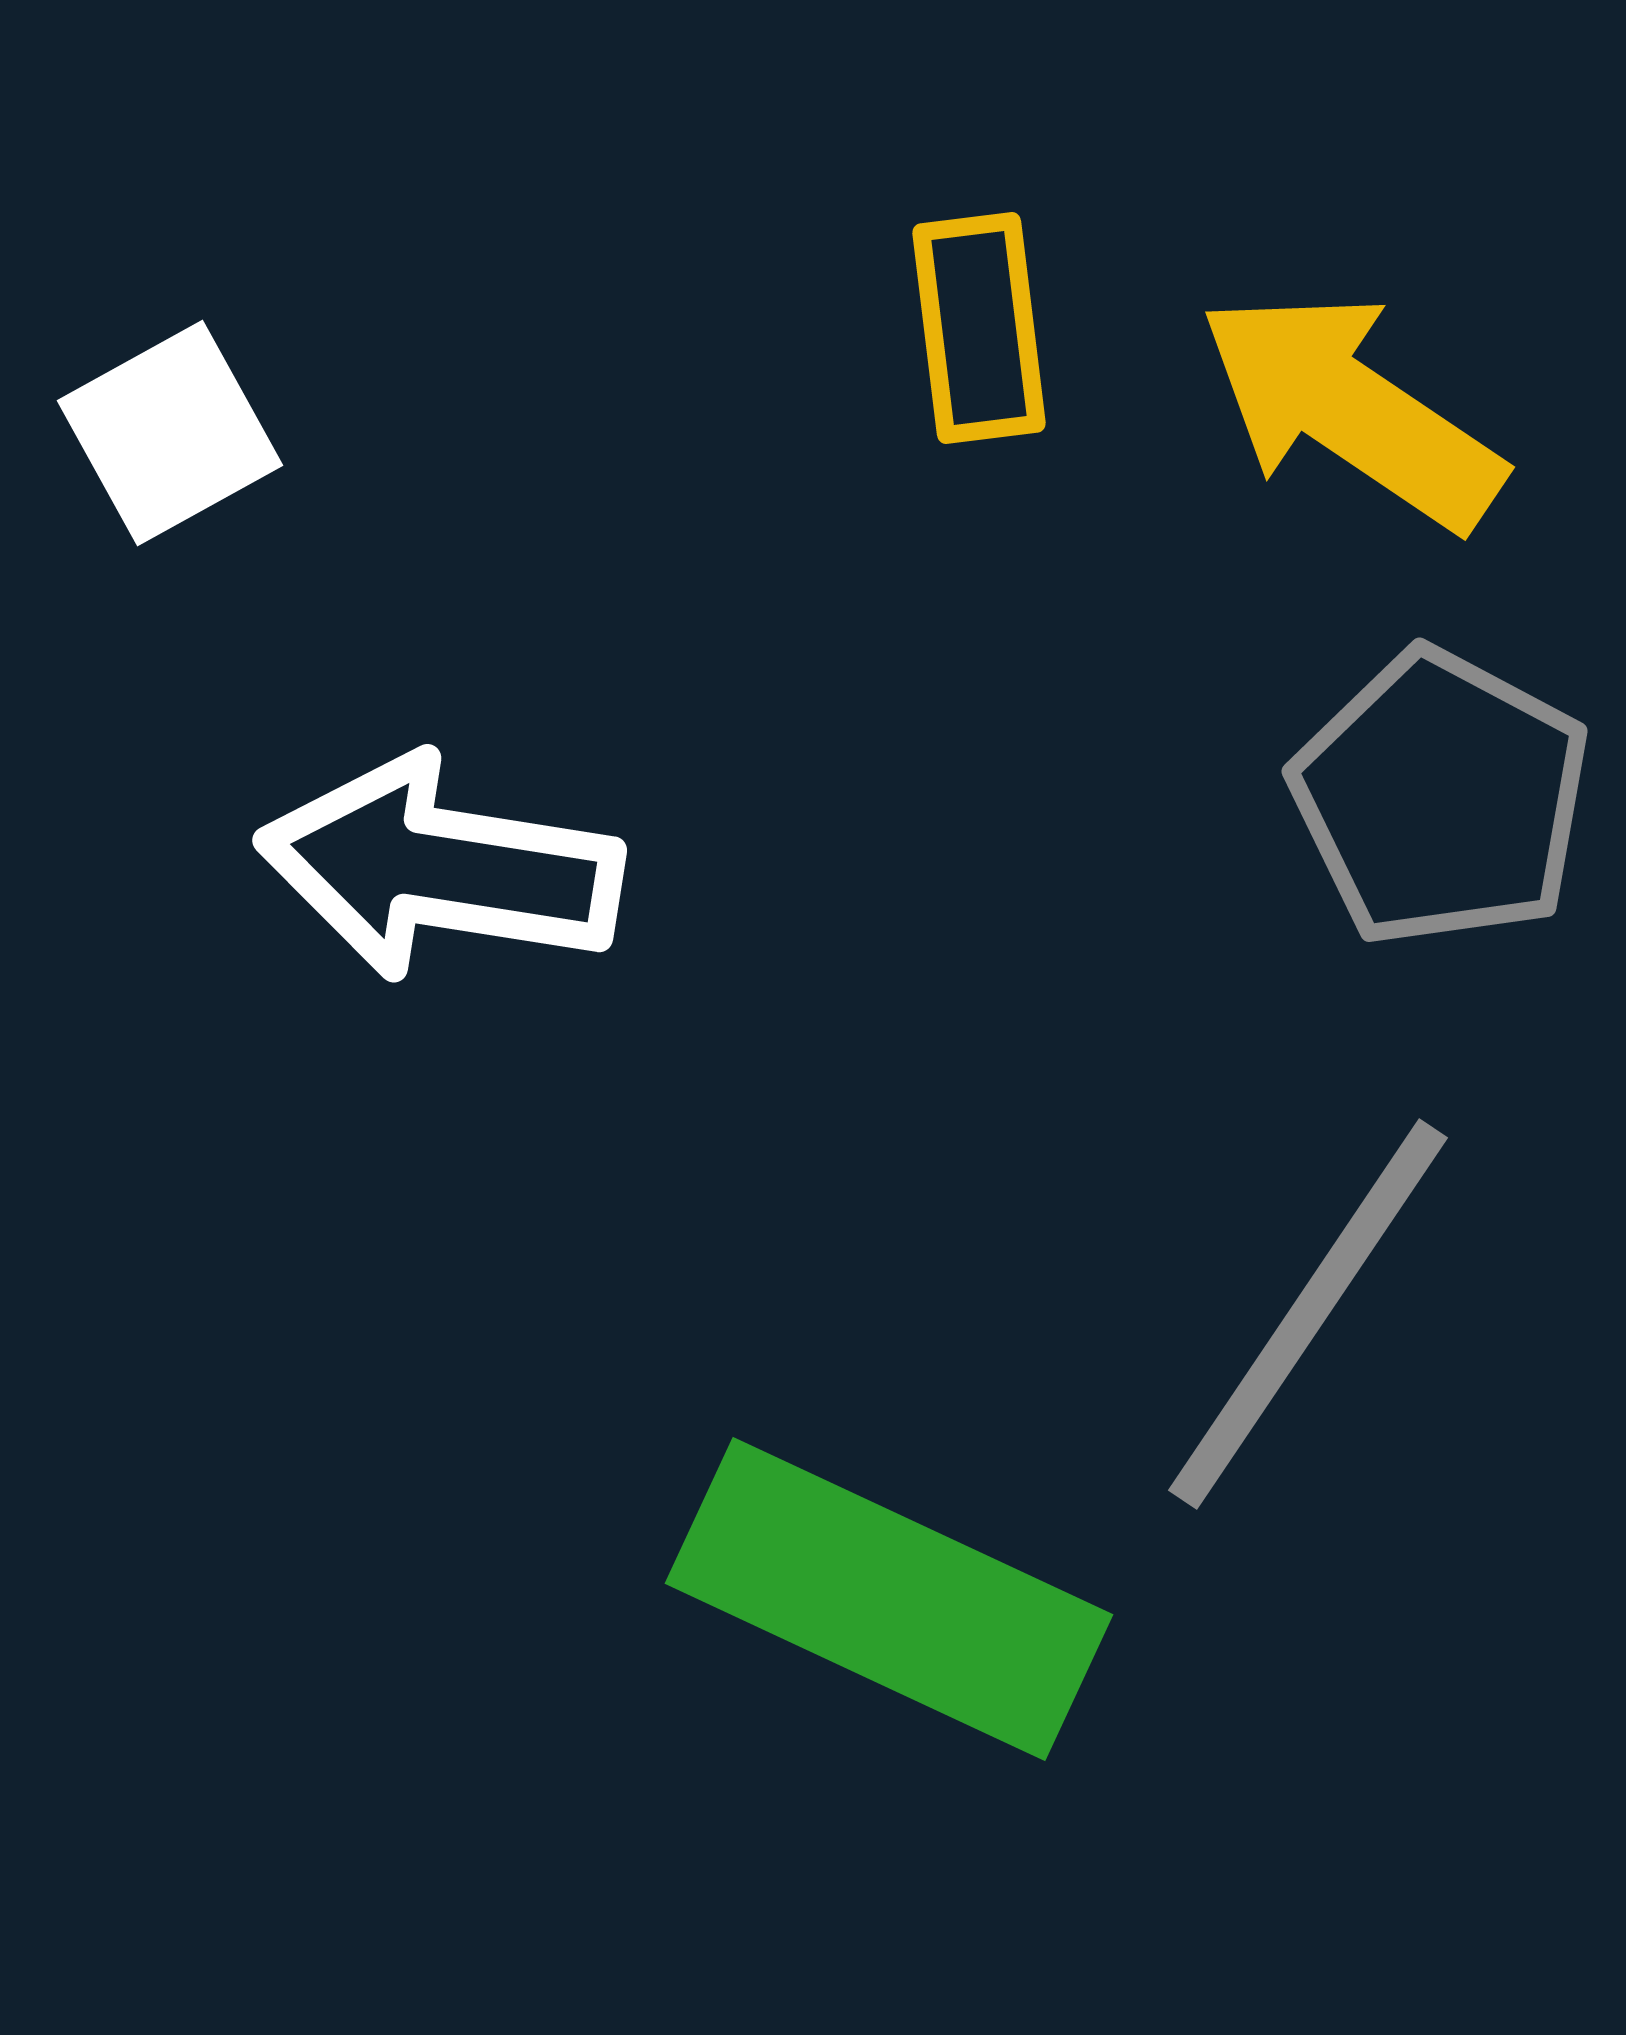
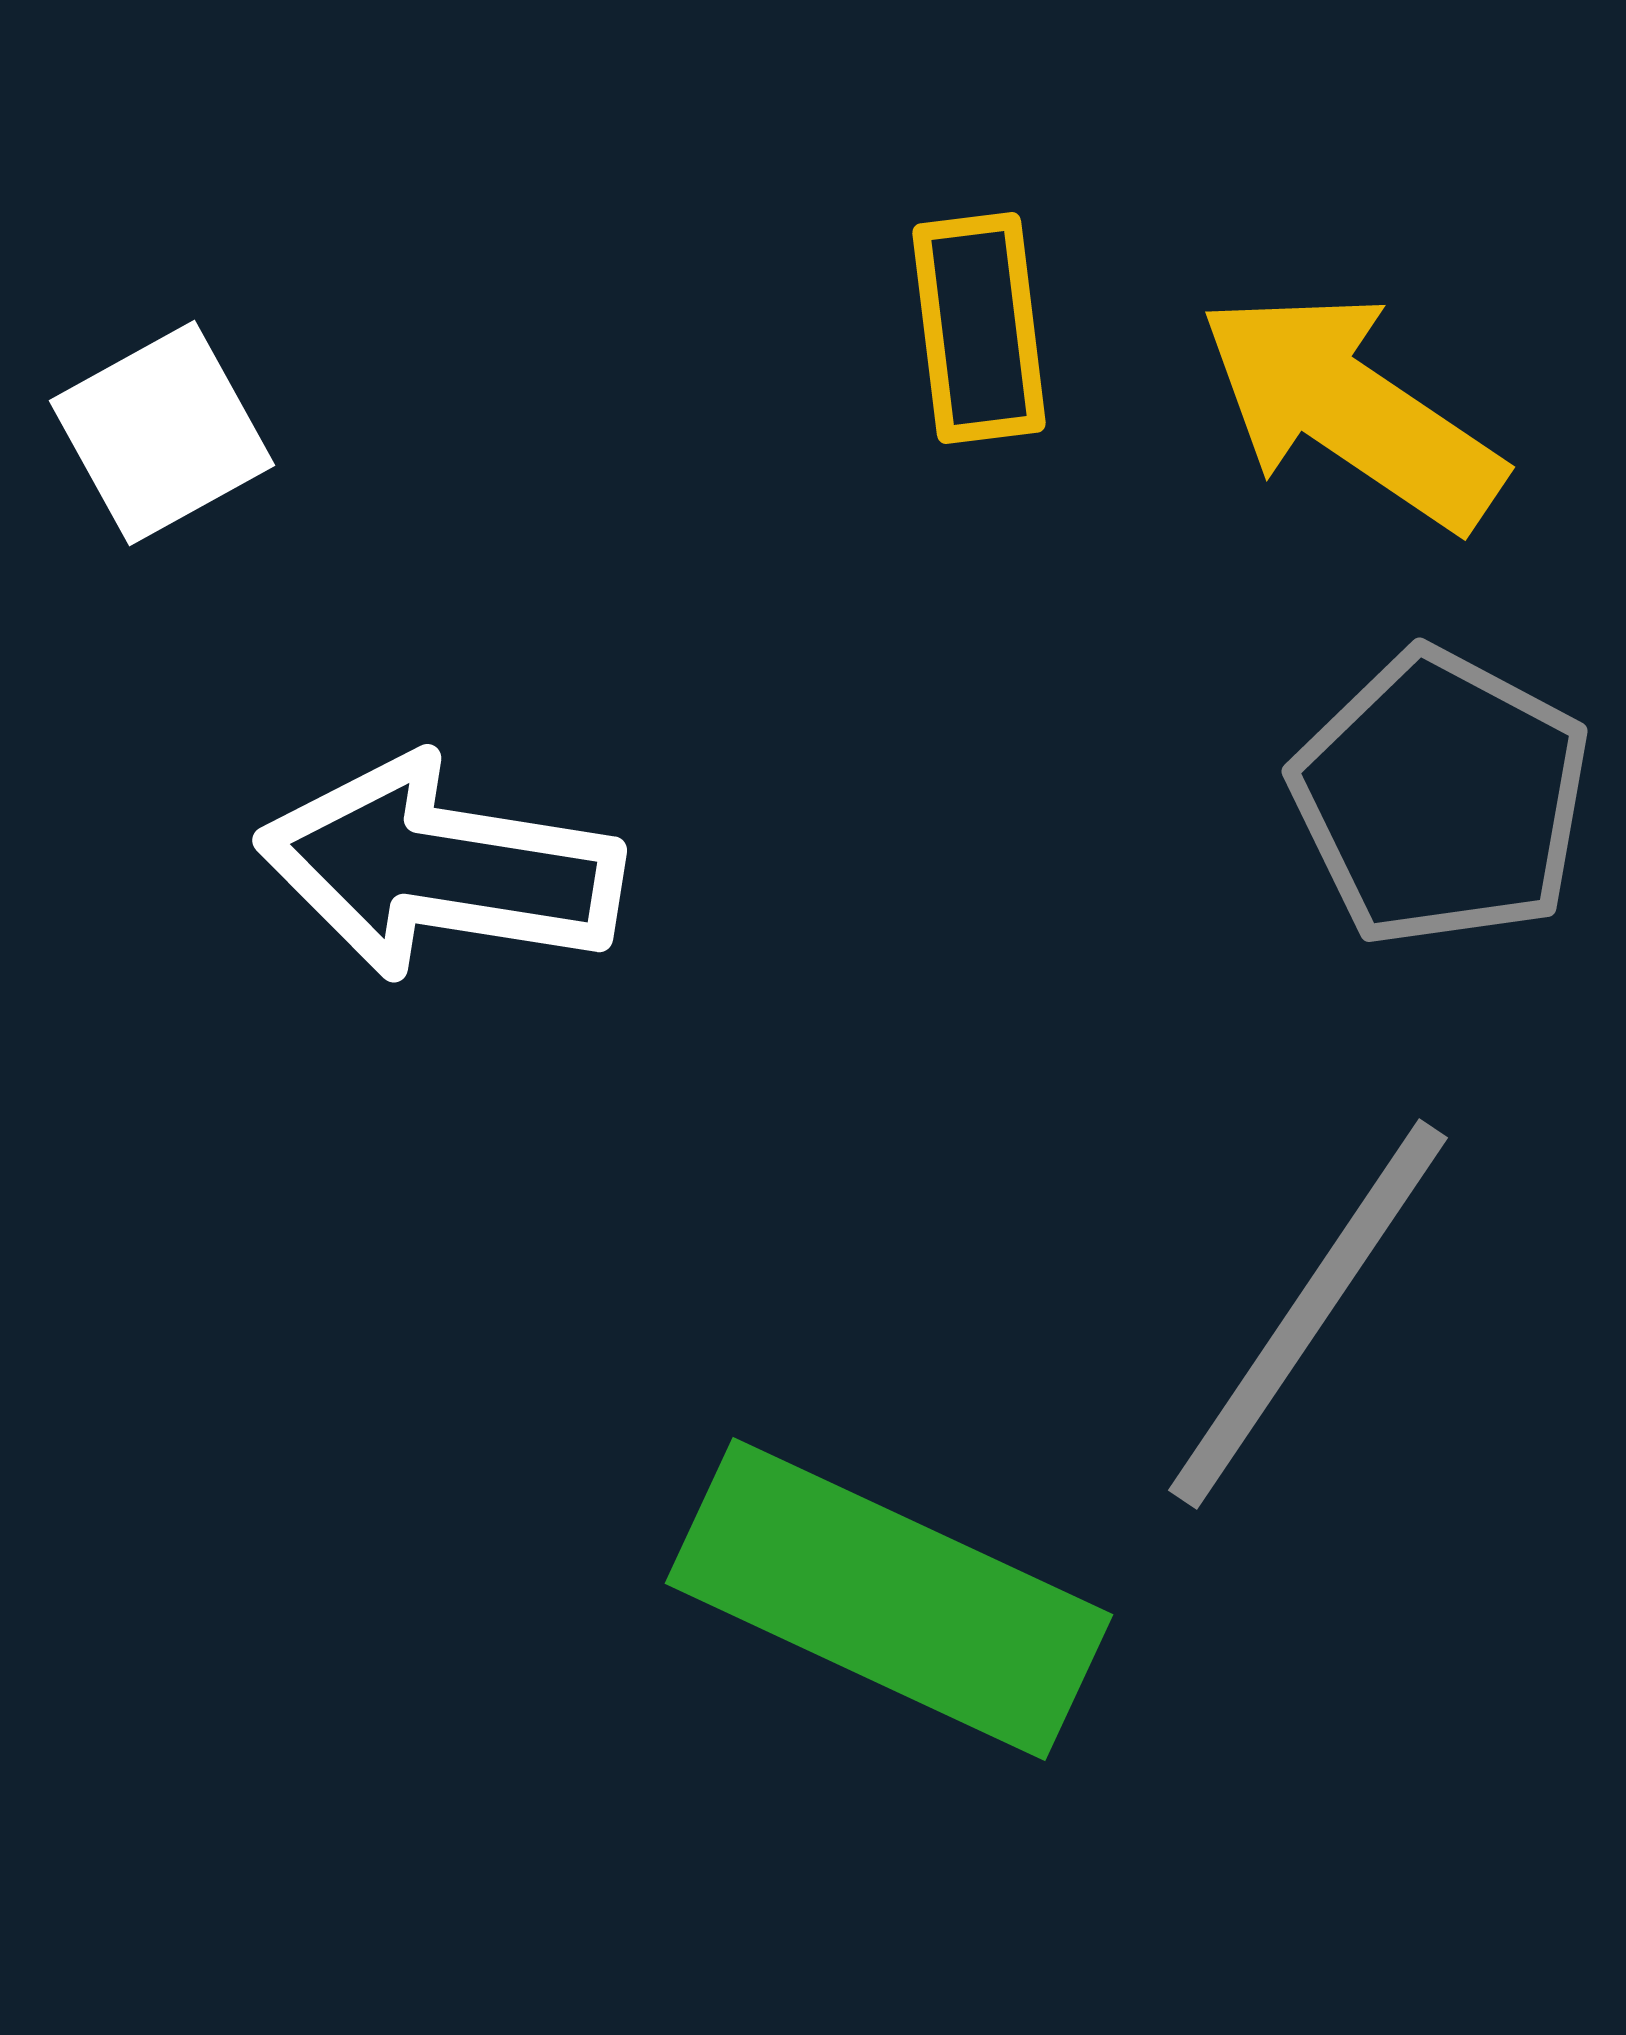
white square: moved 8 px left
